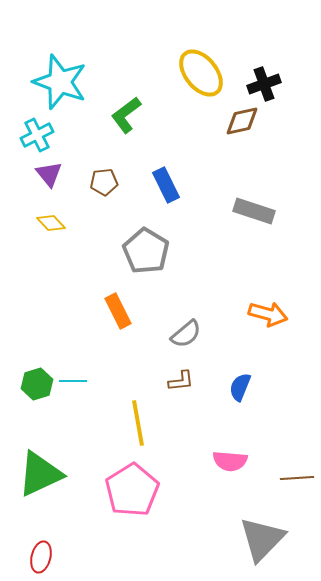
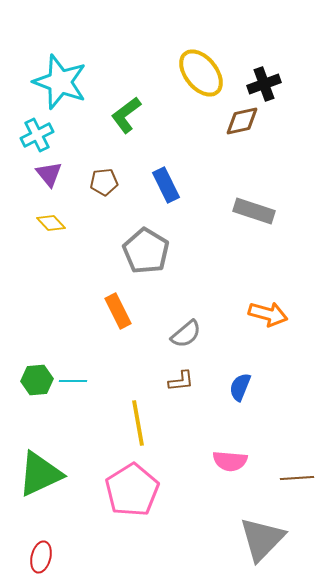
green hexagon: moved 4 px up; rotated 12 degrees clockwise
